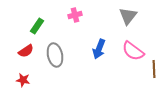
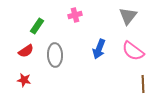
gray ellipse: rotated 10 degrees clockwise
brown line: moved 11 px left, 15 px down
red star: moved 1 px right
